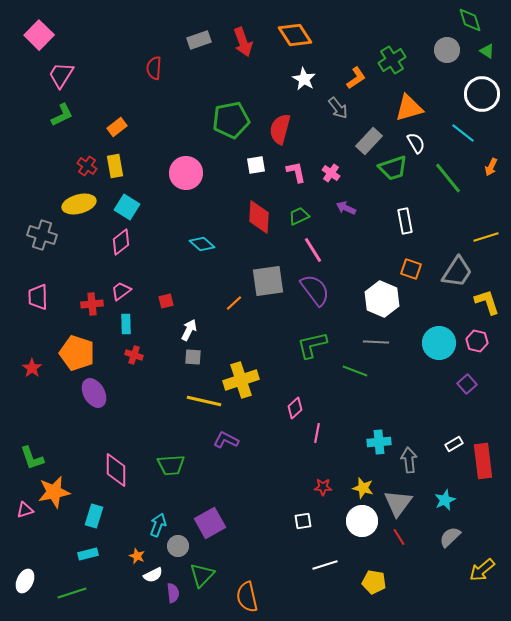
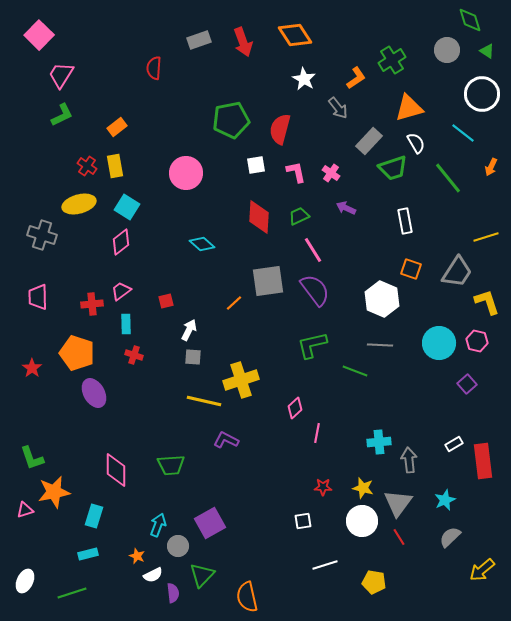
gray line at (376, 342): moved 4 px right, 3 px down
